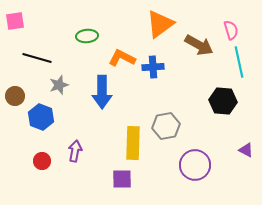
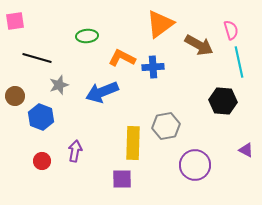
blue arrow: rotated 68 degrees clockwise
